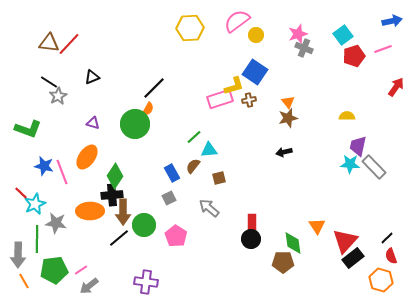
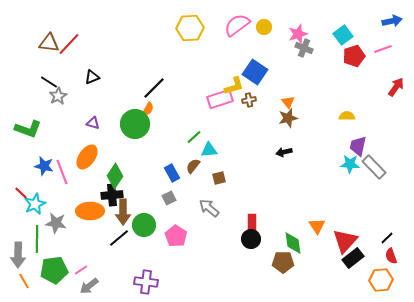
pink semicircle at (237, 21): moved 4 px down
yellow circle at (256, 35): moved 8 px right, 8 px up
orange hexagon at (381, 280): rotated 20 degrees counterclockwise
